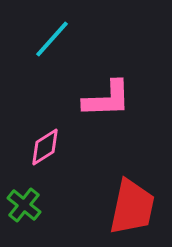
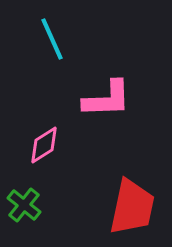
cyan line: rotated 66 degrees counterclockwise
pink diamond: moved 1 px left, 2 px up
